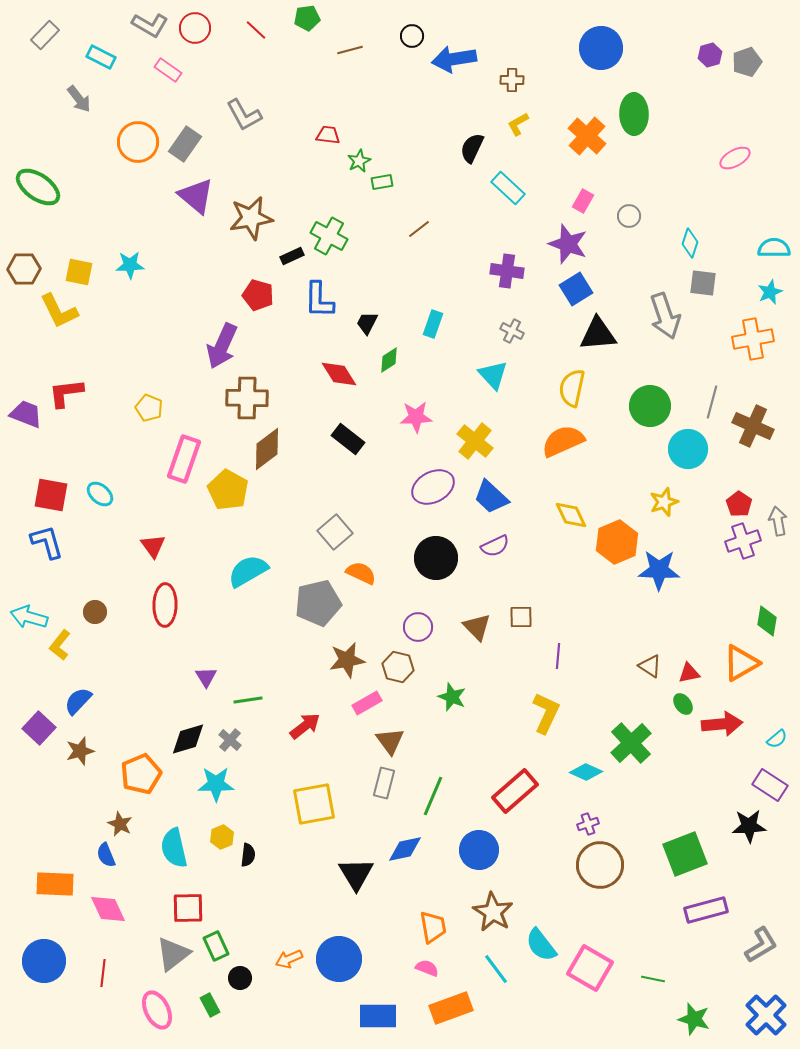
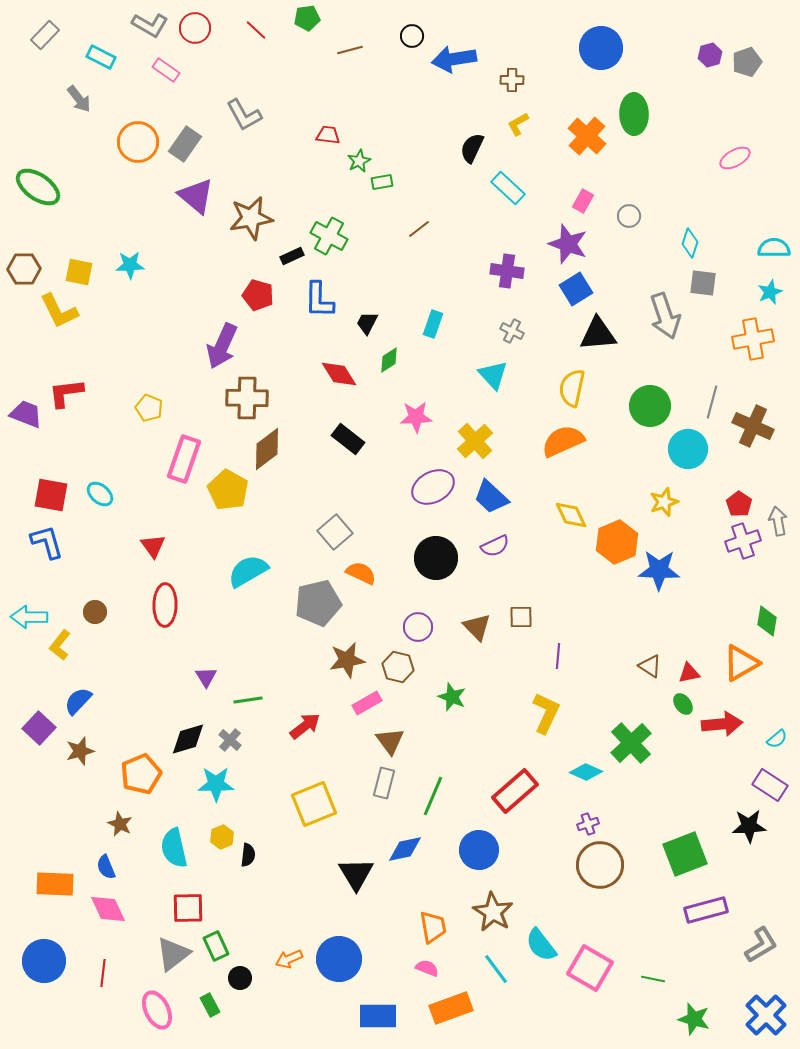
pink rectangle at (168, 70): moved 2 px left
yellow cross at (475, 441): rotated 9 degrees clockwise
cyan arrow at (29, 617): rotated 15 degrees counterclockwise
yellow square at (314, 804): rotated 12 degrees counterclockwise
blue semicircle at (106, 855): moved 12 px down
